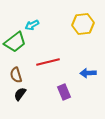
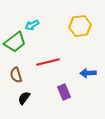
yellow hexagon: moved 3 px left, 2 px down
black semicircle: moved 4 px right, 4 px down
